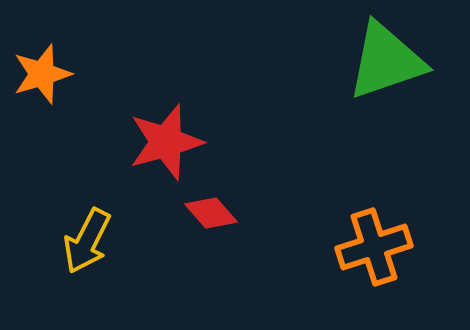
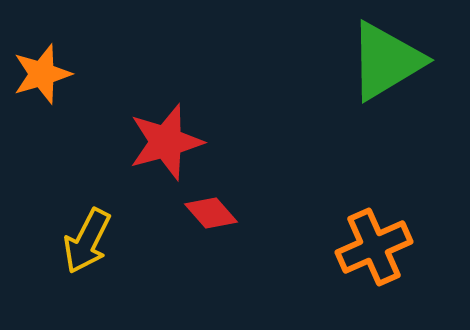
green triangle: rotated 12 degrees counterclockwise
orange cross: rotated 6 degrees counterclockwise
